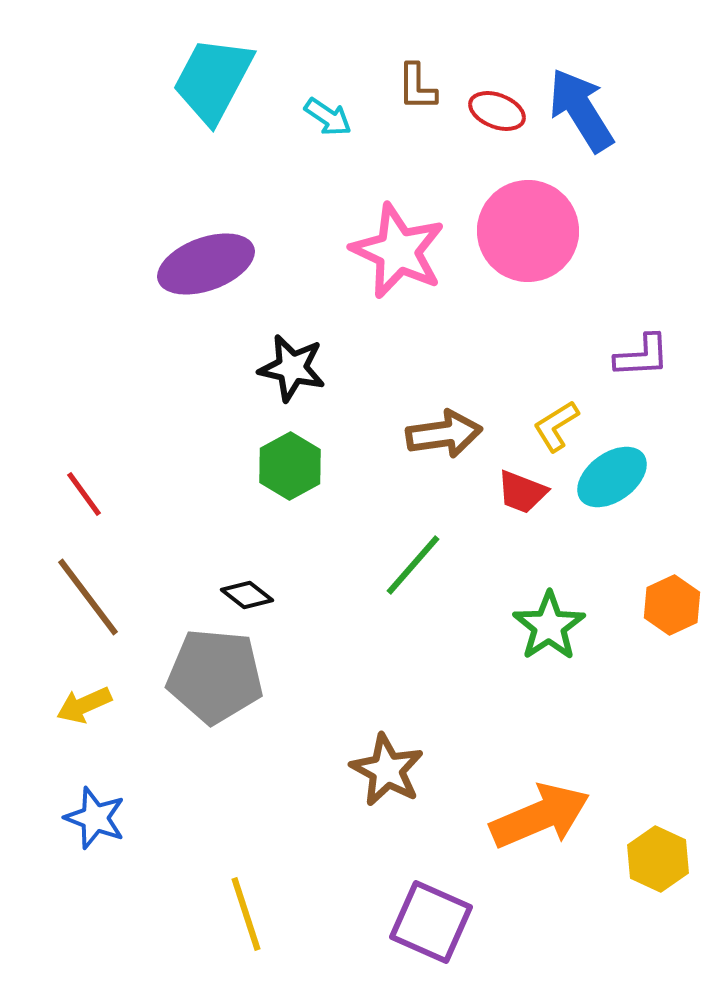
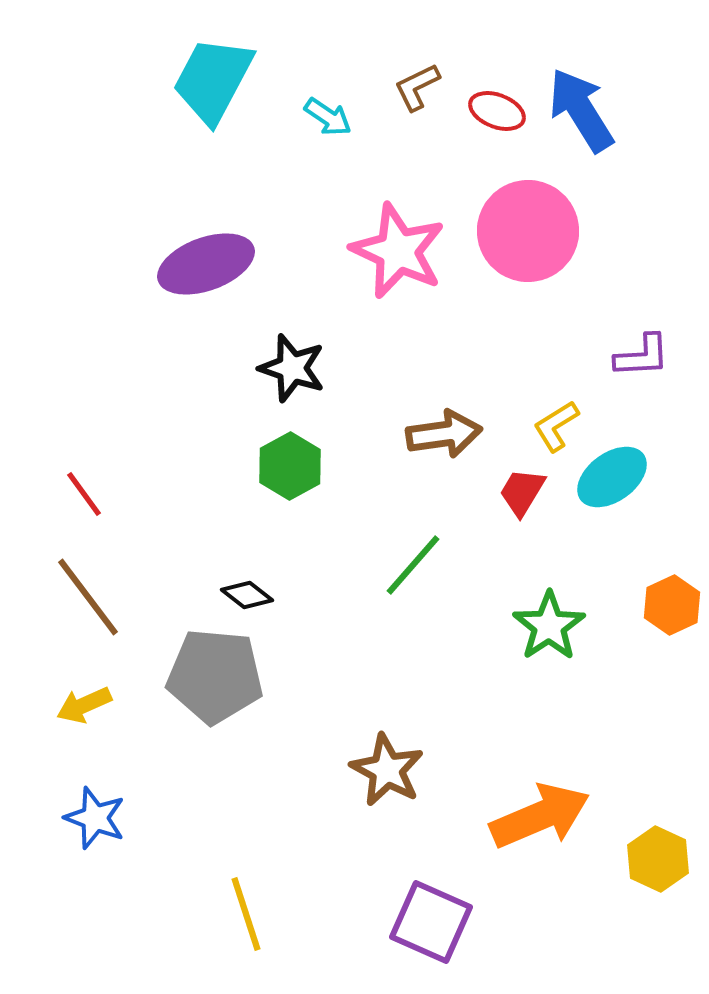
brown L-shape: rotated 64 degrees clockwise
black star: rotated 6 degrees clockwise
red trapezoid: rotated 100 degrees clockwise
